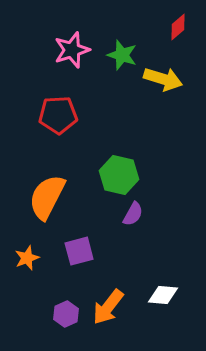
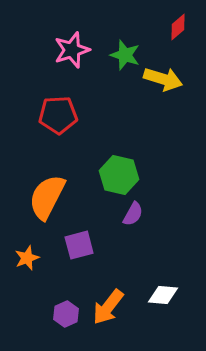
green star: moved 3 px right
purple square: moved 6 px up
